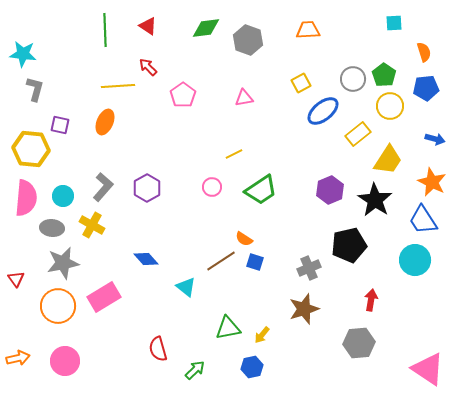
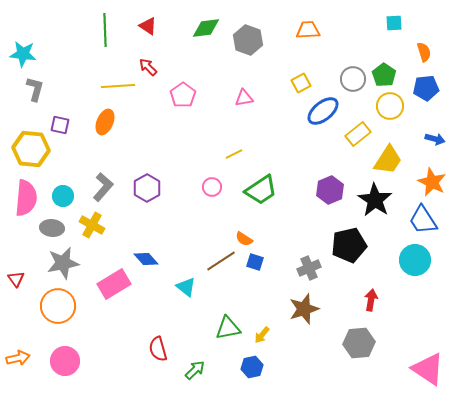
pink rectangle at (104, 297): moved 10 px right, 13 px up
